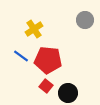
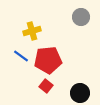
gray circle: moved 4 px left, 3 px up
yellow cross: moved 2 px left, 2 px down; rotated 18 degrees clockwise
red pentagon: rotated 12 degrees counterclockwise
black circle: moved 12 px right
